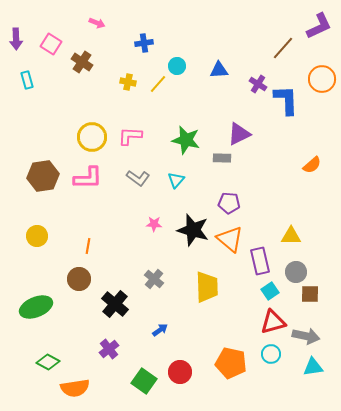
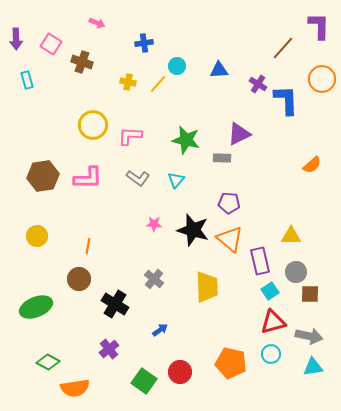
purple L-shape at (319, 26): rotated 64 degrees counterclockwise
brown cross at (82, 62): rotated 15 degrees counterclockwise
yellow circle at (92, 137): moved 1 px right, 12 px up
black cross at (115, 304): rotated 8 degrees counterclockwise
gray arrow at (306, 336): moved 3 px right
